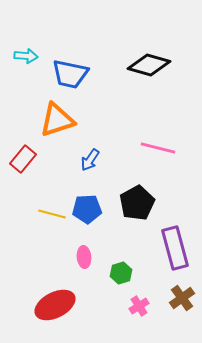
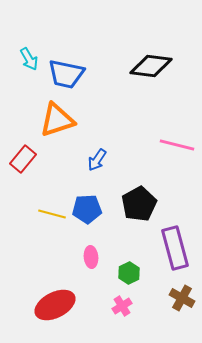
cyan arrow: moved 3 px right, 3 px down; rotated 55 degrees clockwise
black diamond: moved 2 px right, 1 px down; rotated 9 degrees counterclockwise
blue trapezoid: moved 4 px left
pink line: moved 19 px right, 3 px up
blue arrow: moved 7 px right
black pentagon: moved 2 px right, 1 px down
pink ellipse: moved 7 px right
green hexagon: moved 8 px right; rotated 10 degrees counterclockwise
brown cross: rotated 25 degrees counterclockwise
pink cross: moved 17 px left
